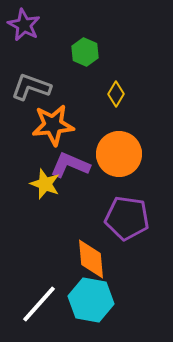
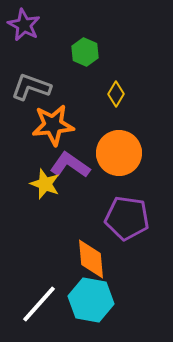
orange circle: moved 1 px up
purple L-shape: rotated 12 degrees clockwise
